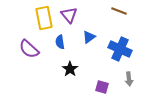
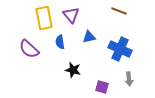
purple triangle: moved 2 px right
blue triangle: rotated 24 degrees clockwise
black star: moved 3 px right, 1 px down; rotated 21 degrees counterclockwise
